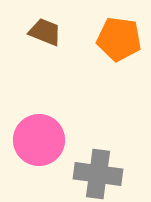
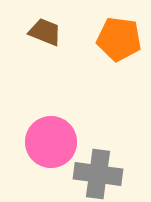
pink circle: moved 12 px right, 2 px down
